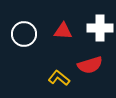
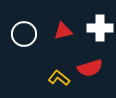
red triangle: rotated 18 degrees counterclockwise
red semicircle: moved 3 px down
